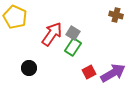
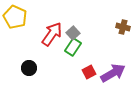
brown cross: moved 7 px right, 12 px down
gray square: rotated 16 degrees clockwise
